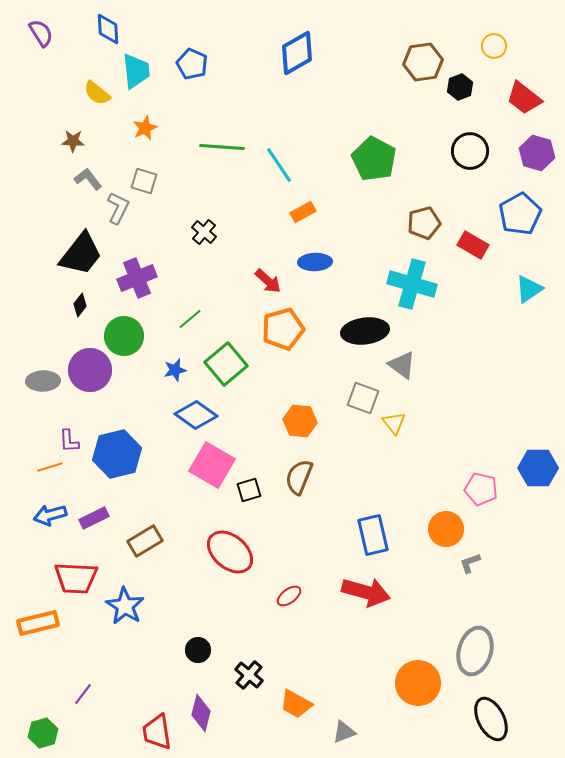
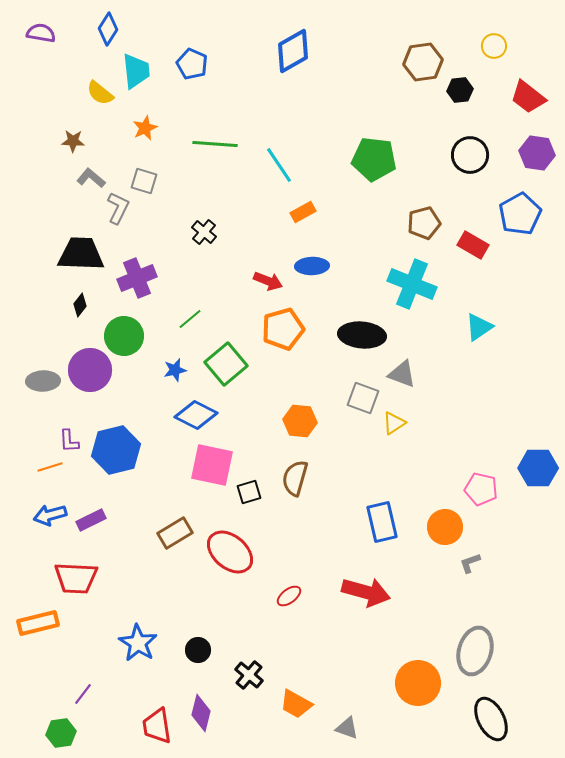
blue diamond at (108, 29): rotated 36 degrees clockwise
purple semicircle at (41, 33): rotated 48 degrees counterclockwise
blue diamond at (297, 53): moved 4 px left, 2 px up
black hexagon at (460, 87): moved 3 px down; rotated 15 degrees clockwise
yellow semicircle at (97, 93): moved 3 px right
red trapezoid at (524, 98): moved 4 px right, 1 px up
green line at (222, 147): moved 7 px left, 3 px up
black circle at (470, 151): moved 4 px down
purple hexagon at (537, 153): rotated 8 degrees counterclockwise
green pentagon at (374, 159): rotated 21 degrees counterclockwise
gray L-shape at (88, 179): moved 3 px right, 1 px up; rotated 12 degrees counterclockwise
black trapezoid at (81, 254): rotated 126 degrees counterclockwise
blue ellipse at (315, 262): moved 3 px left, 4 px down
red arrow at (268, 281): rotated 20 degrees counterclockwise
cyan cross at (412, 284): rotated 6 degrees clockwise
cyan triangle at (529, 289): moved 50 px left, 38 px down
black ellipse at (365, 331): moved 3 px left, 4 px down; rotated 12 degrees clockwise
gray triangle at (402, 365): moved 9 px down; rotated 16 degrees counterclockwise
blue diamond at (196, 415): rotated 9 degrees counterclockwise
yellow triangle at (394, 423): rotated 35 degrees clockwise
blue hexagon at (117, 454): moved 1 px left, 4 px up
pink square at (212, 465): rotated 18 degrees counterclockwise
brown semicircle at (299, 477): moved 4 px left, 1 px down; rotated 6 degrees counterclockwise
black square at (249, 490): moved 2 px down
purple rectangle at (94, 518): moved 3 px left, 2 px down
orange circle at (446, 529): moved 1 px left, 2 px up
blue rectangle at (373, 535): moved 9 px right, 13 px up
brown rectangle at (145, 541): moved 30 px right, 8 px up
blue star at (125, 606): moved 13 px right, 37 px down
red trapezoid at (157, 732): moved 6 px up
gray triangle at (344, 732): moved 3 px right, 4 px up; rotated 40 degrees clockwise
green hexagon at (43, 733): moved 18 px right; rotated 8 degrees clockwise
